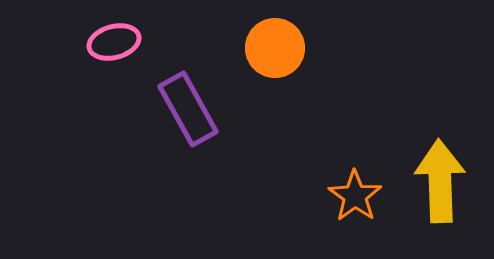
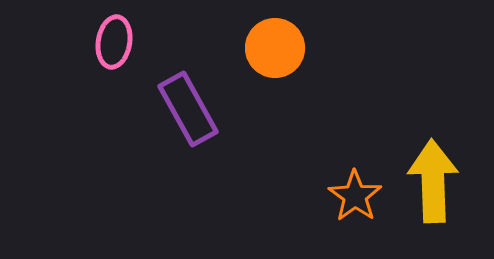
pink ellipse: rotated 66 degrees counterclockwise
yellow arrow: moved 7 px left
